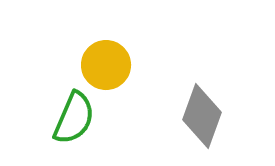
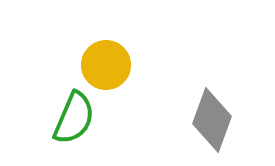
gray diamond: moved 10 px right, 4 px down
